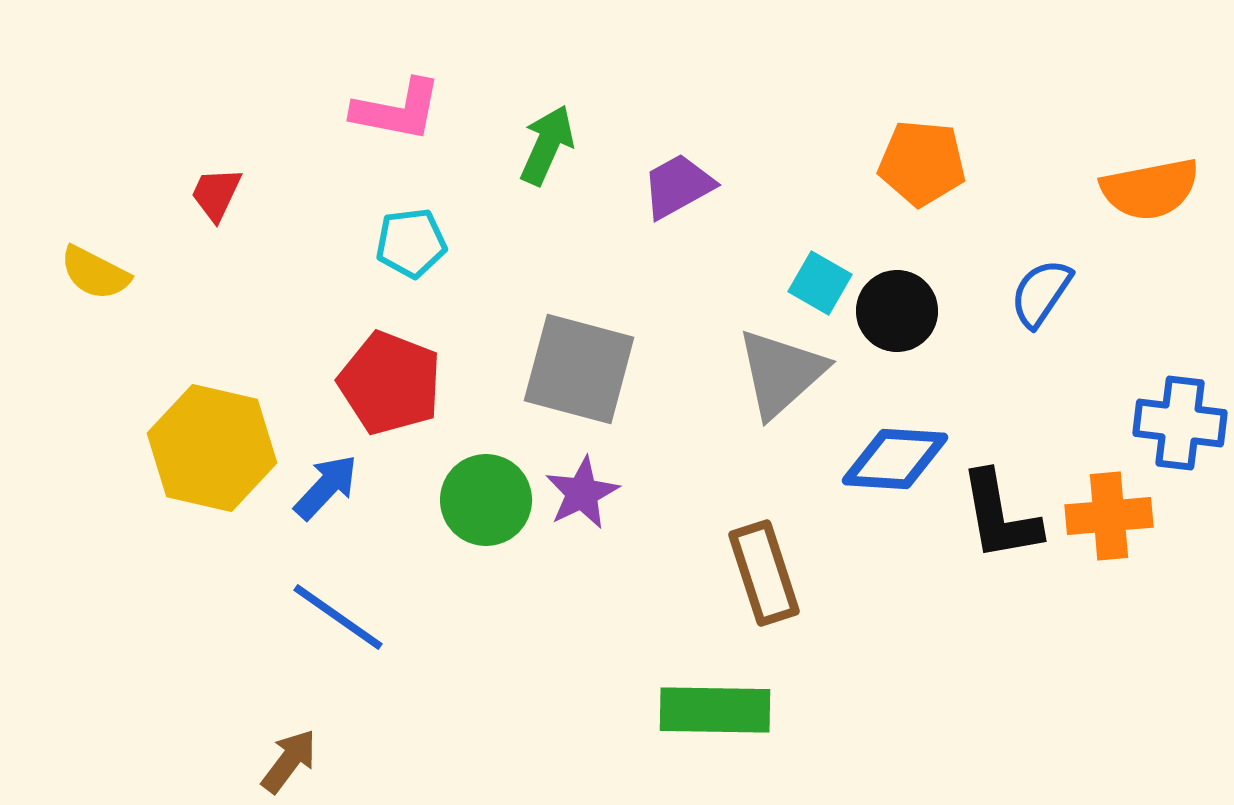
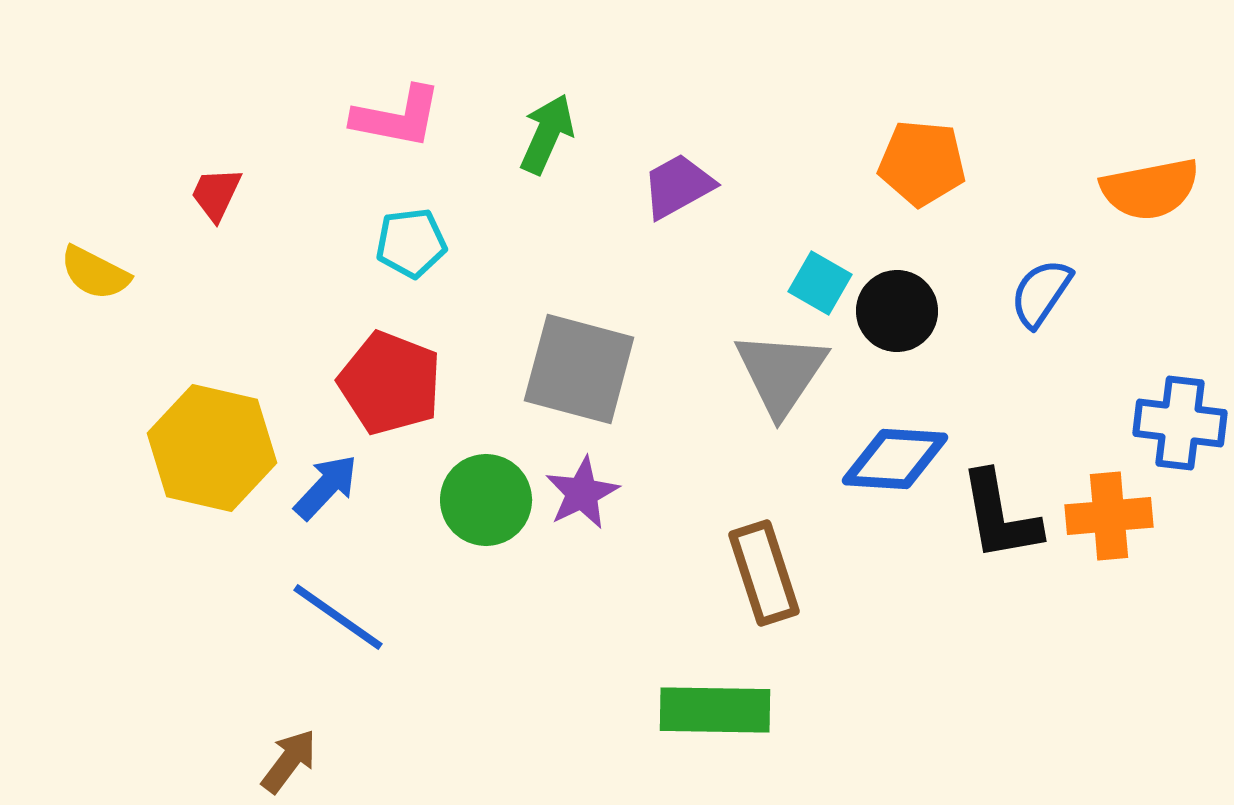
pink L-shape: moved 7 px down
green arrow: moved 11 px up
gray triangle: rotated 14 degrees counterclockwise
